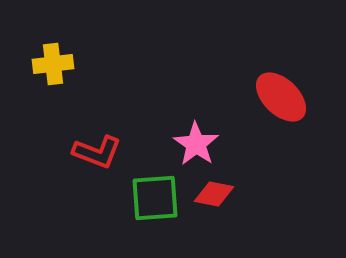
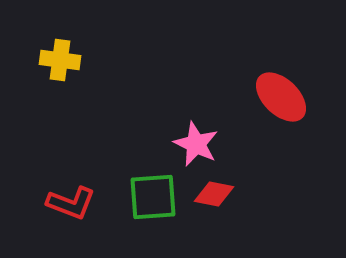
yellow cross: moved 7 px right, 4 px up; rotated 15 degrees clockwise
pink star: rotated 9 degrees counterclockwise
red L-shape: moved 26 px left, 51 px down
green square: moved 2 px left, 1 px up
